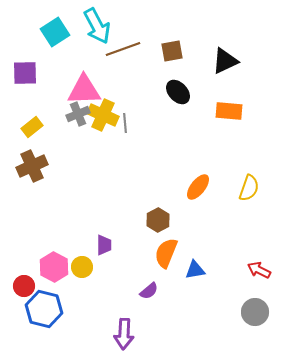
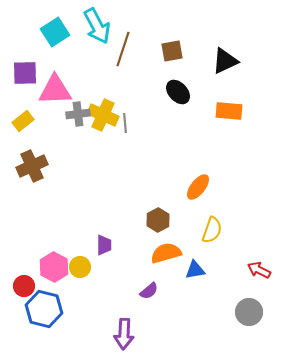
brown line: rotated 52 degrees counterclockwise
pink triangle: moved 29 px left
gray cross: rotated 15 degrees clockwise
yellow rectangle: moved 9 px left, 6 px up
yellow semicircle: moved 37 px left, 42 px down
orange semicircle: rotated 52 degrees clockwise
yellow circle: moved 2 px left
gray circle: moved 6 px left
